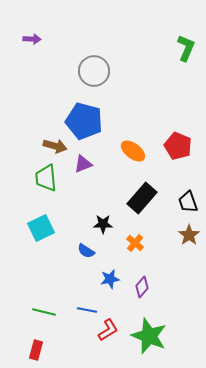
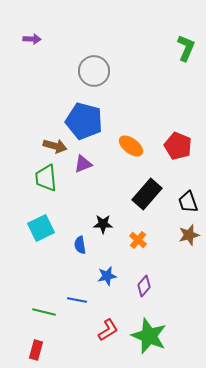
orange ellipse: moved 2 px left, 5 px up
black rectangle: moved 5 px right, 4 px up
brown star: rotated 20 degrees clockwise
orange cross: moved 3 px right, 3 px up
blue semicircle: moved 6 px left, 6 px up; rotated 48 degrees clockwise
blue star: moved 3 px left, 3 px up
purple diamond: moved 2 px right, 1 px up
blue line: moved 10 px left, 10 px up
